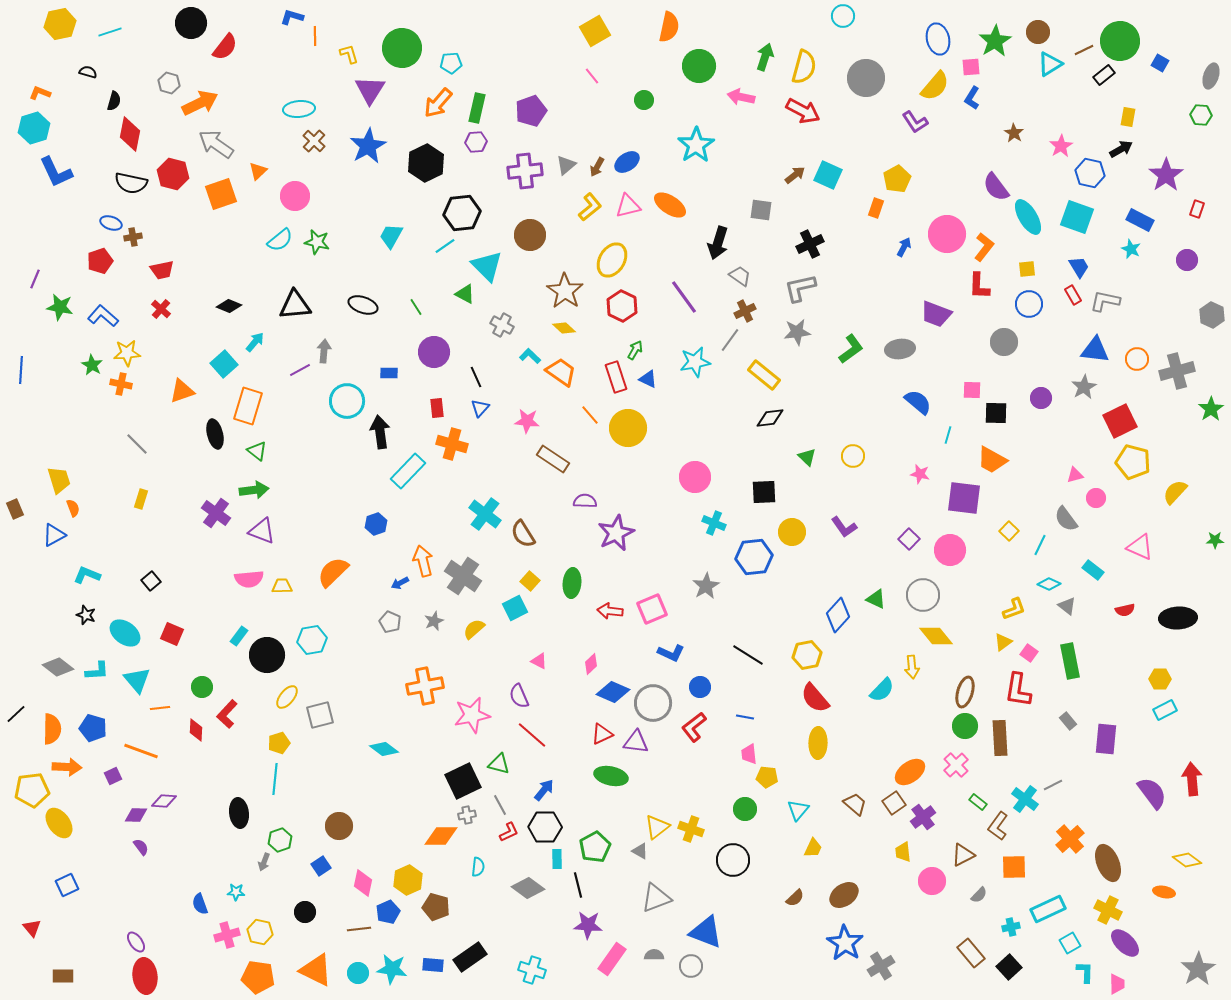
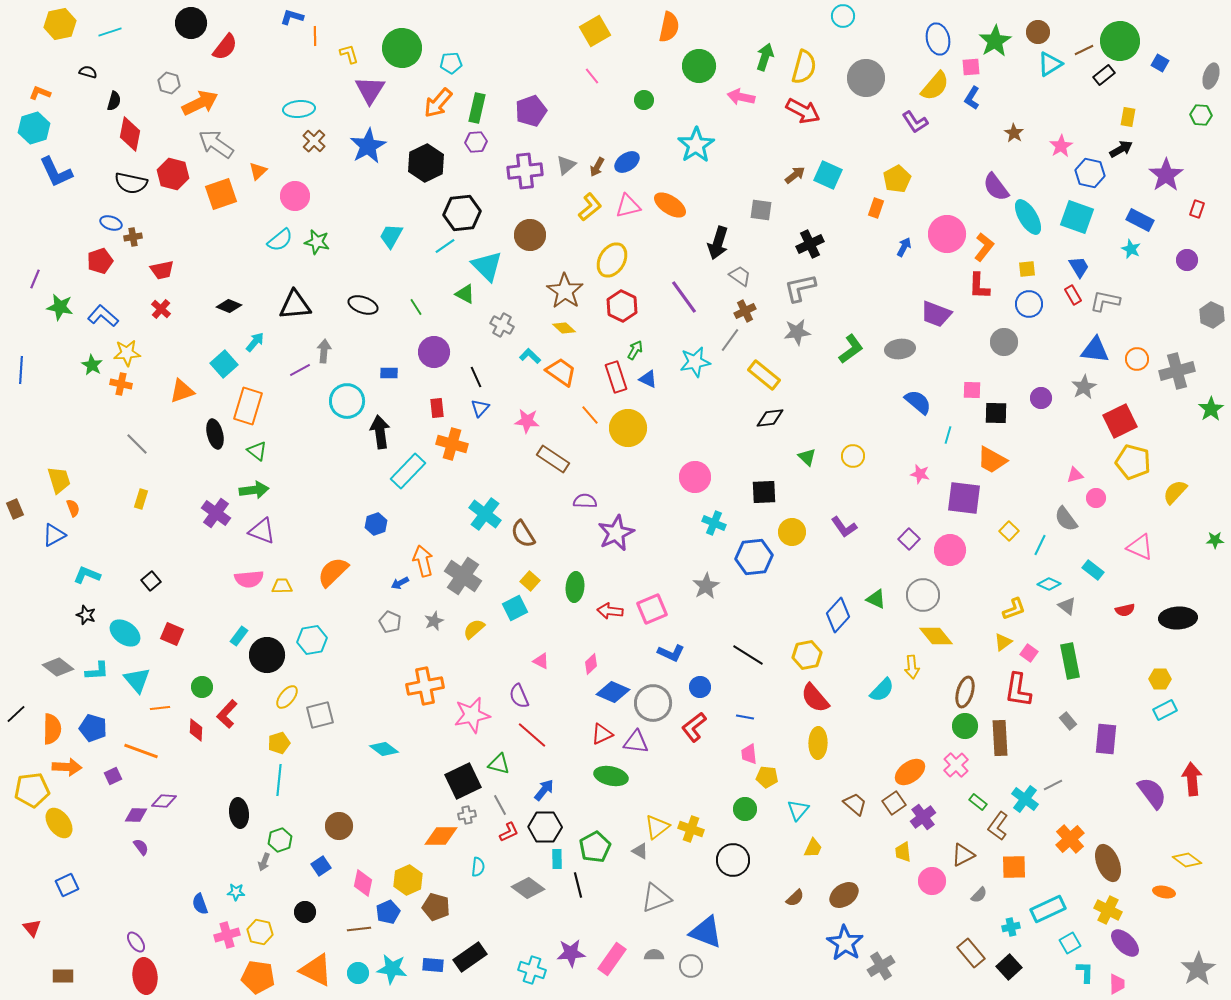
green ellipse at (572, 583): moved 3 px right, 4 px down
pink triangle at (539, 661): moved 2 px right
cyan line at (275, 779): moved 4 px right, 1 px down
purple star at (588, 925): moved 17 px left, 28 px down; rotated 8 degrees counterclockwise
